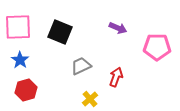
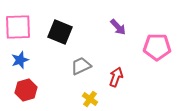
purple arrow: moved 1 px up; rotated 24 degrees clockwise
blue star: rotated 18 degrees clockwise
yellow cross: rotated 14 degrees counterclockwise
